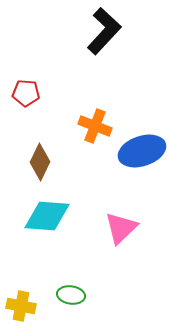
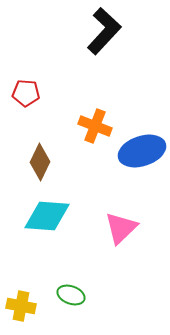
green ellipse: rotated 12 degrees clockwise
